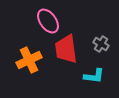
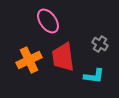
gray cross: moved 1 px left
red trapezoid: moved 3 px left, 8 px down
